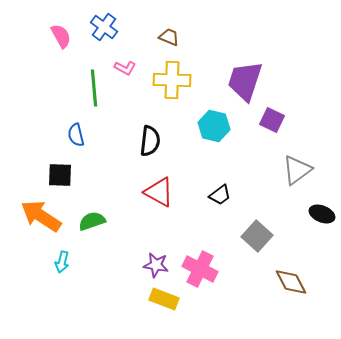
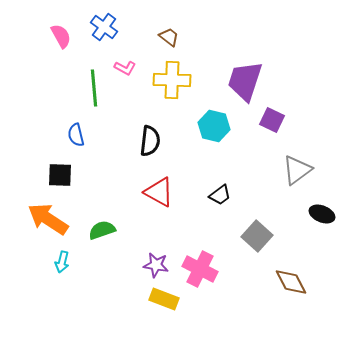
brown trapezoid: rotated 15 degrees clockwise
orange arrow: moved 7 px right, 3 px down
green semicircle: moved 10 px right, 9 px down
